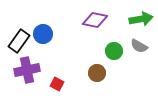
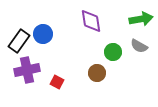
purple diamond: moved 4 px left, 1 px down; rotated 70 degrees clockwise
green circle: moved 1 px left, 1 px down
red square: moved 2 px up
